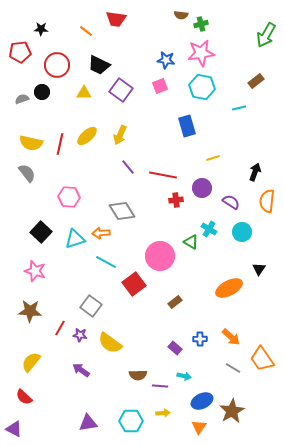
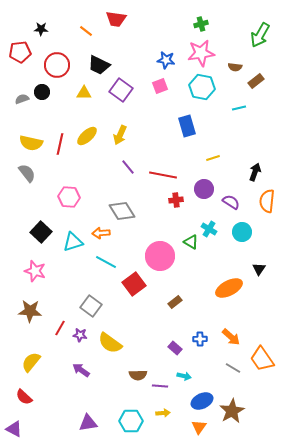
brown semicircle at (181, 15): moved 54 px right, 52 px down
green arrow at (266, 35): moved 6 px left
purple circle at (202, 188): moved 2 px right, 1 px down
cyan triangle at (75, 239): moved 2 px left, 3 px down
